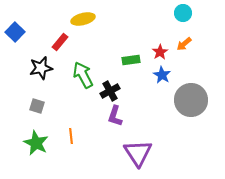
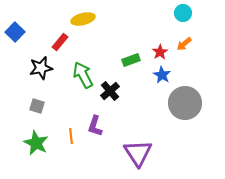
green rectangle: rotated 12 degrees counterclockwise
black cross: rotated 12 degrees counterclockwise
gray circle: moved 6 px left, 3 px down
purple L-shape: moved 20 px left, 10 px down
